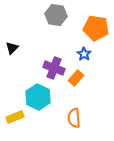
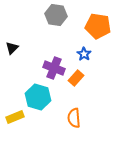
orange pentagon: moved 2 px right, 2 px up
cyan hexagon: rotated 10 degrees counterclockwise
